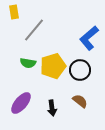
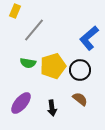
yellow rectangle: moved 1 px right, 1 px up; rotated 32 degrees clockwise
brown semicircle: moved 2 px up
